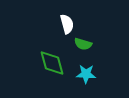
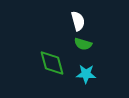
white semicircle: moved 11 px right, 3 px up
